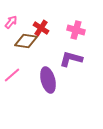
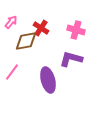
brown diamond: rotated 20 degrees counterclockwise
pink line: moved 3 px up; rotated 12 degrees counterclockwise
